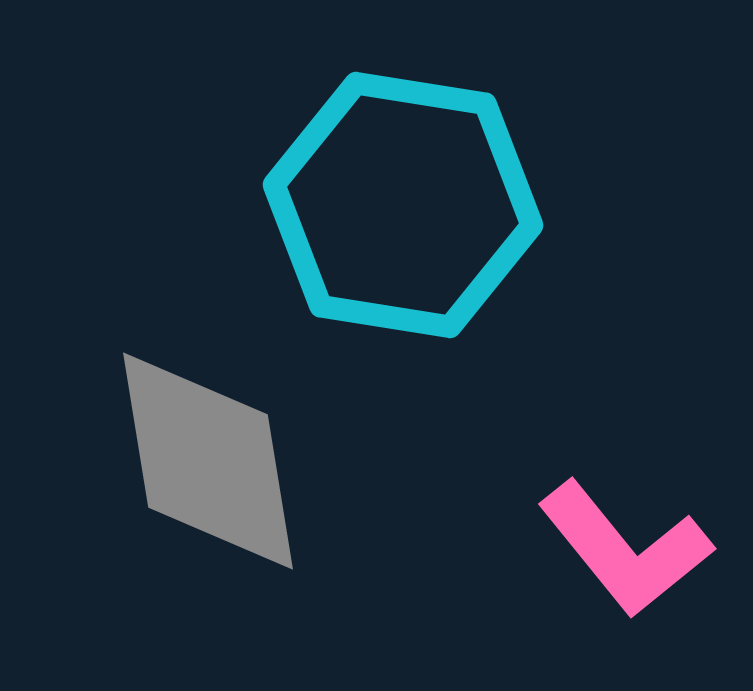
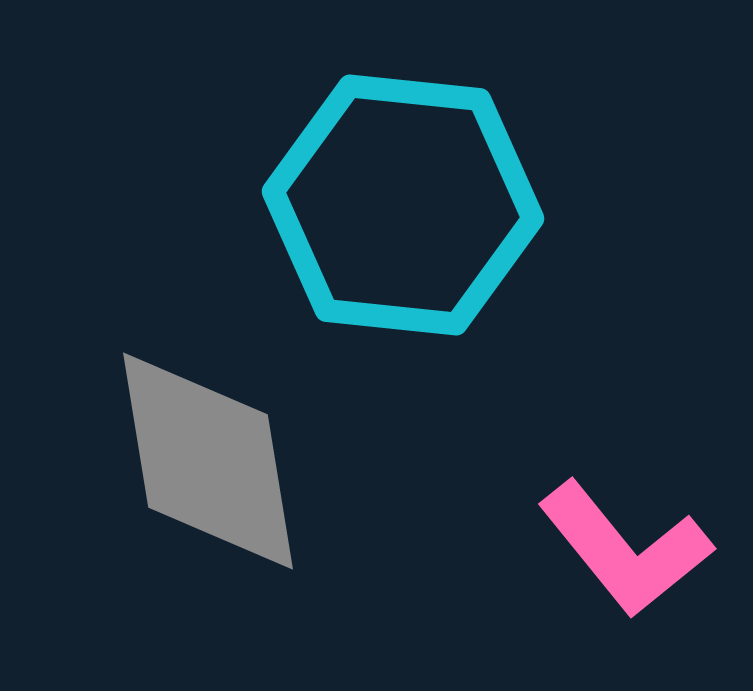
cyan hexagon: rotated 3 degrees counterclockwise
